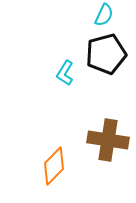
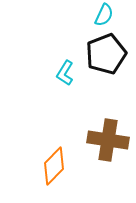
black pentagon: rotated 6 degrees counterclockwise
